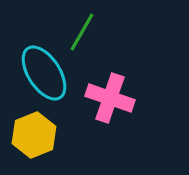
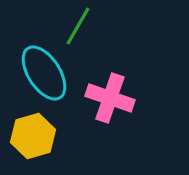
green line: moved 4 px left, 6 px up
yellow hexagon: moved 1 px left, 1 px down; rotated 6 degrees clockwise
